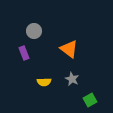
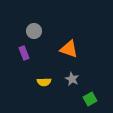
orange triangle: rotated 18 degrees counterclockwise
green square: moved 1 px up
